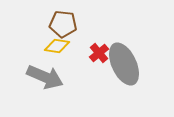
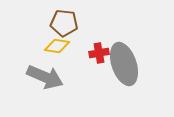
brown pentagon: moved 1 px right, 1 px up
red cross: rotated 30 degrees clockwise
gray ellipse: rotated 6 degrees clockwise
